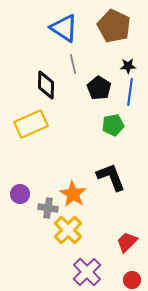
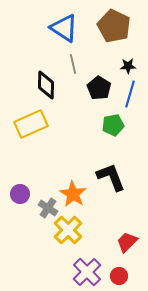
blue line: moved 2 px down; rotated 8 degrees clockwise
gray cross: rotated 24 degrees clockwise
red circle: moved 13 px left, 4 px up
